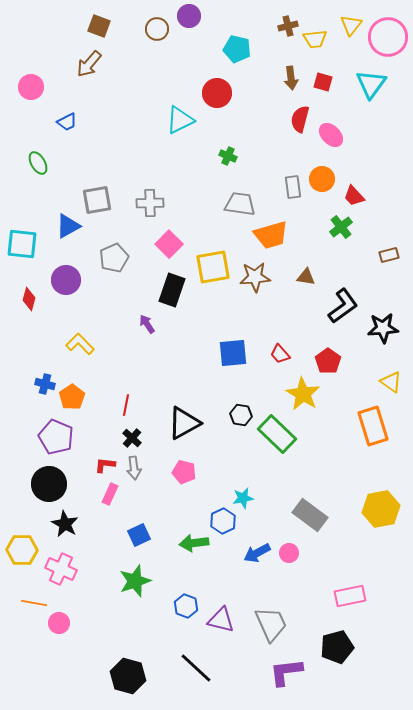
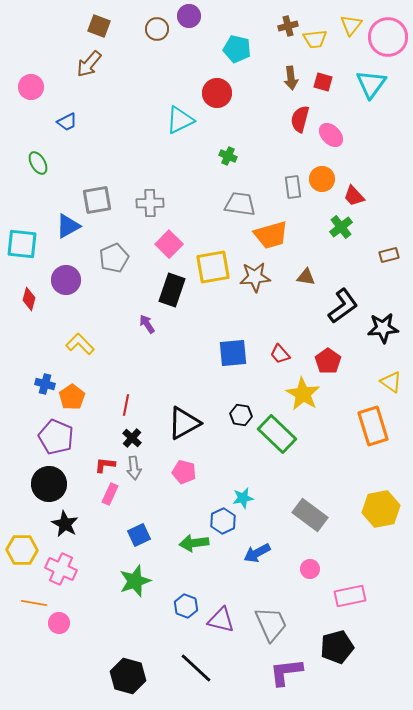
pink circle at (289, 553): moved 21 px right, 16 px down
